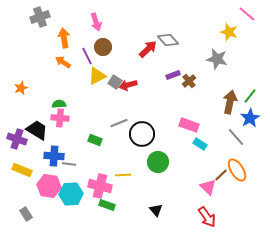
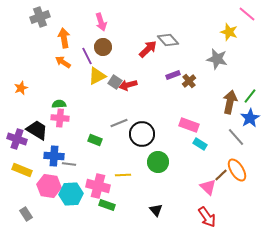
pink arrow at (96, 22): moved 5 px right
pink cross at (100, 186): moved 2 px left
